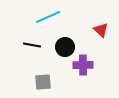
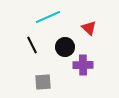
red triangle: moved 12 px left, 2 px up
black line: rotated 54 degrees clockwise
